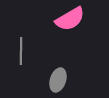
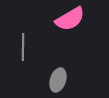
gray line: moved 2 px right, 4 px up
